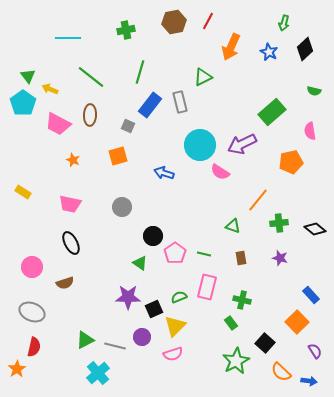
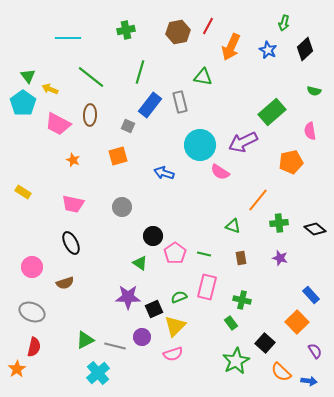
red line at (208, 21): moved 5 px down
brown hexagon at (174, 22): moved 4 px right, 10 px down
blue star at (269, 52): moved 1 px left, 2 px up
green triangle at (203, 77): rotated 36 degrees clockwise
purple arrow at (242, 144): moved 1 px right, 2 px up
pink trapezoid at (70, 204): moved 3 px right
